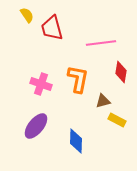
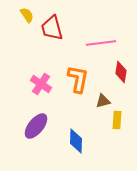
pink cross: rotated 15 degrees clockwise
yellow rectangle: rotated 66 degrees clockwise
